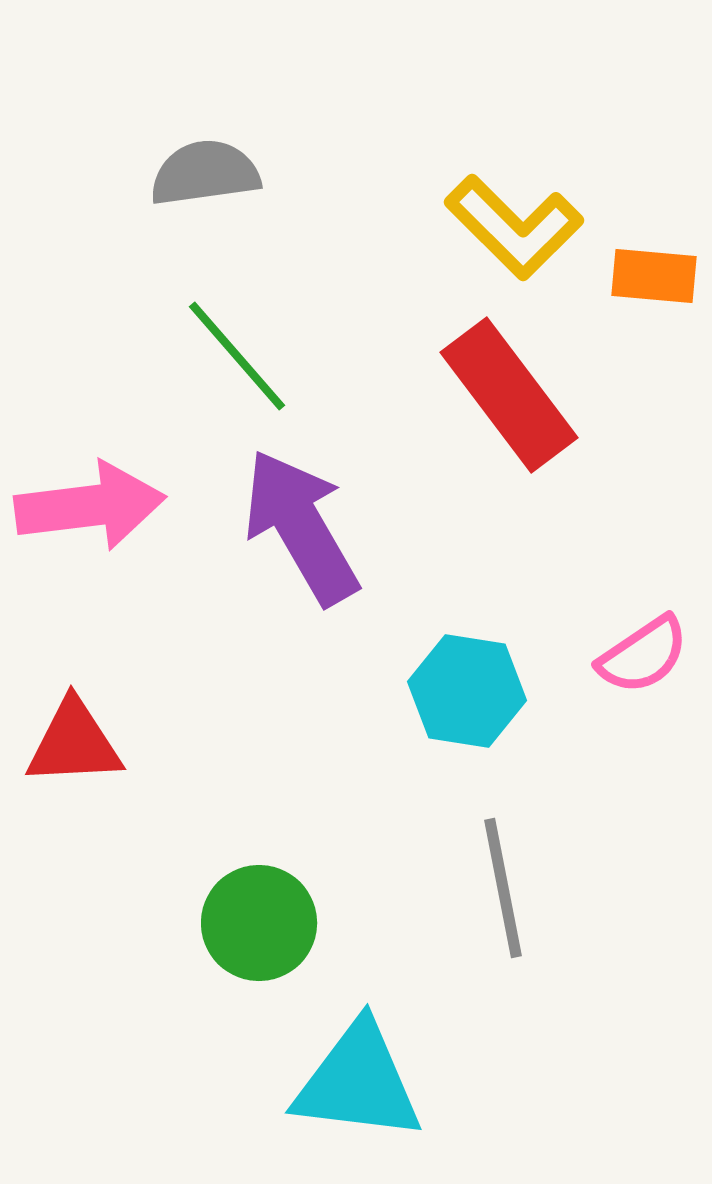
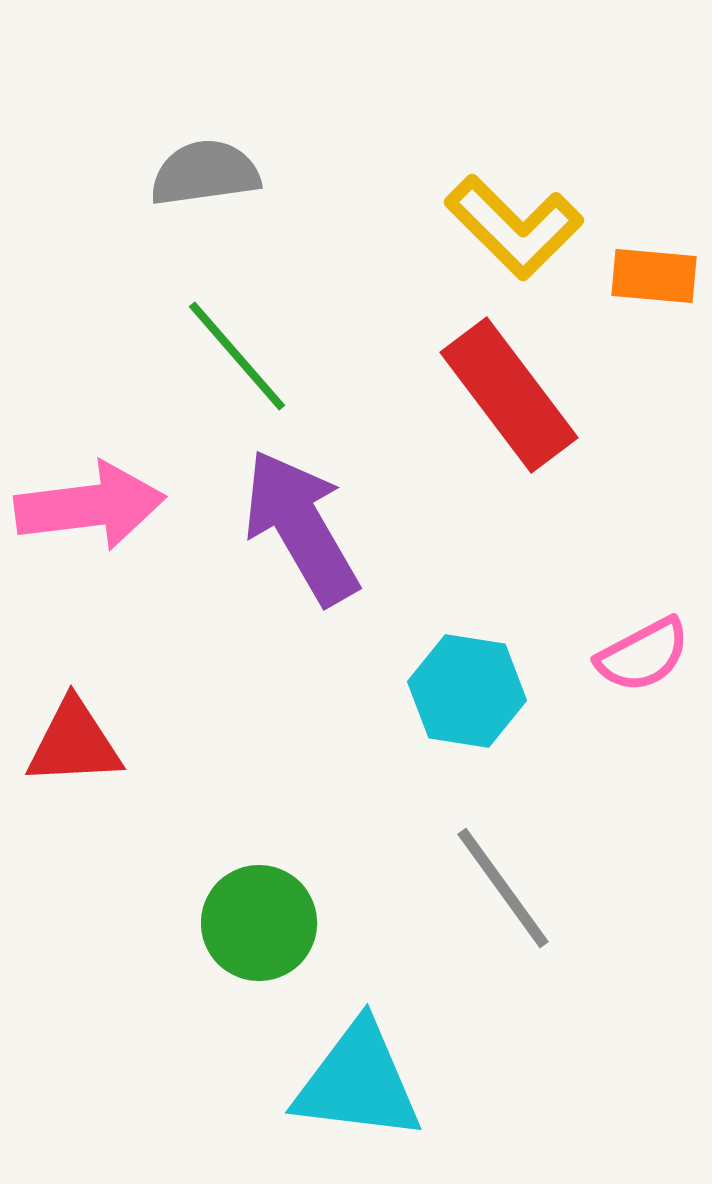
pink semicircle: rotated 6 degrees clockwise
gray line: rotated 25 degrees counterclockwise
